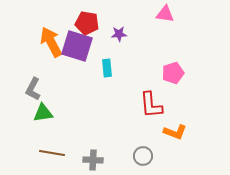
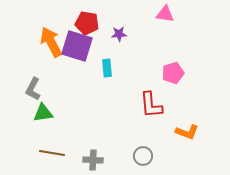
orange L-shape: moved 12 px right
